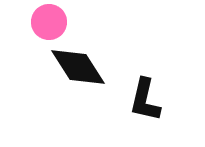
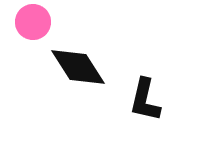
pink circle: moved 16 px left
